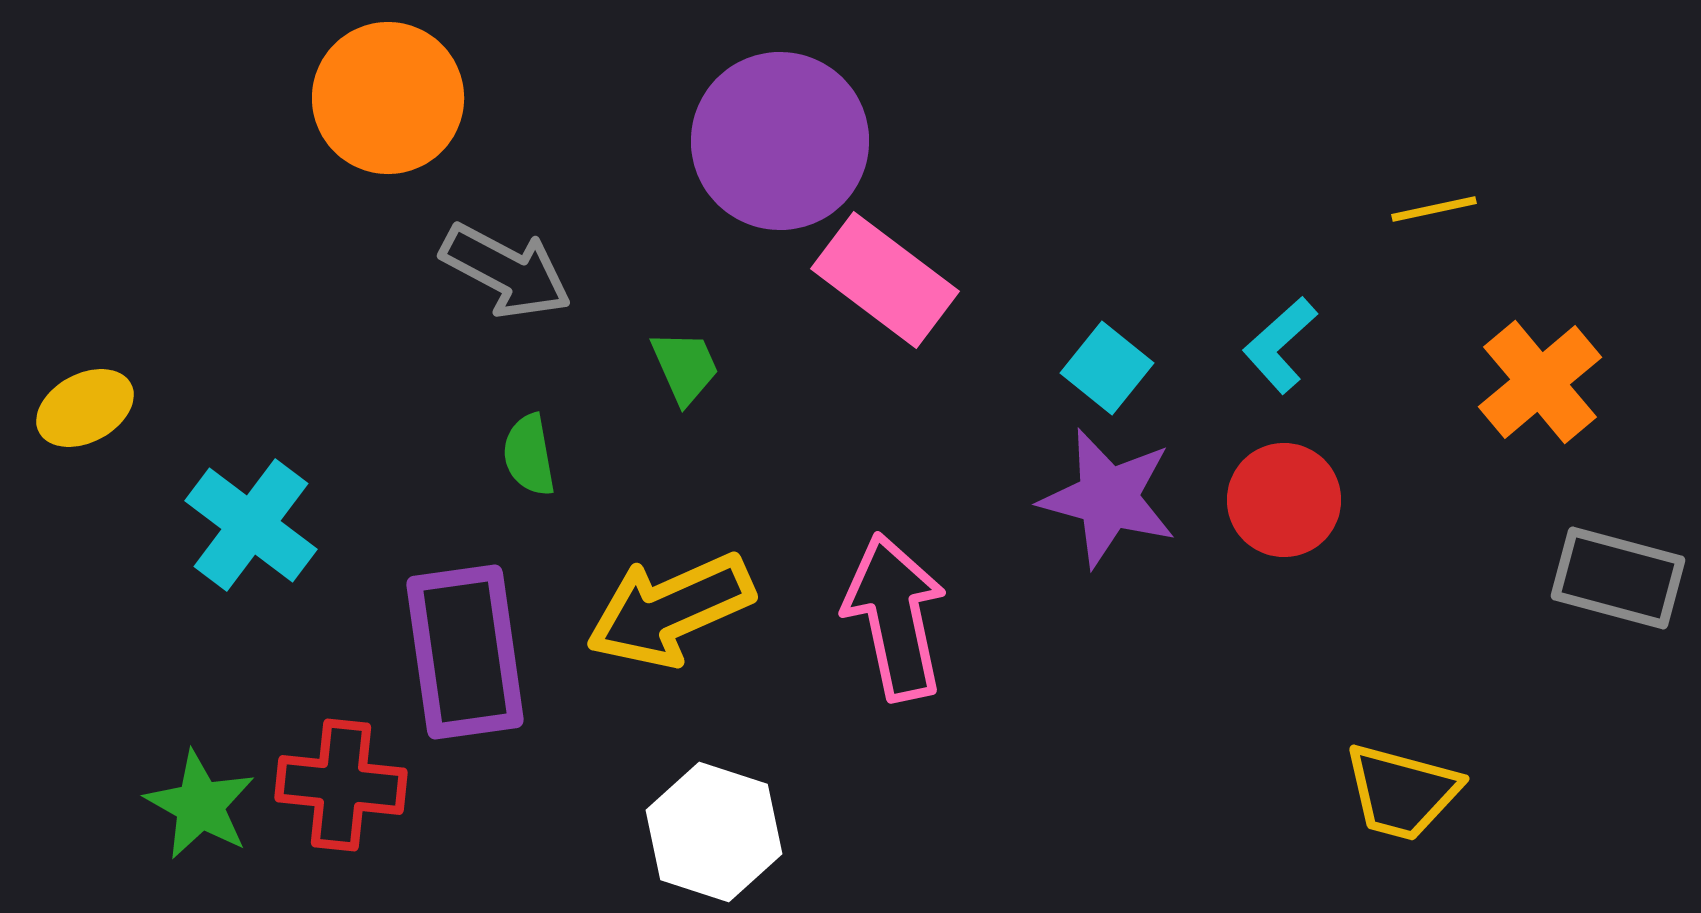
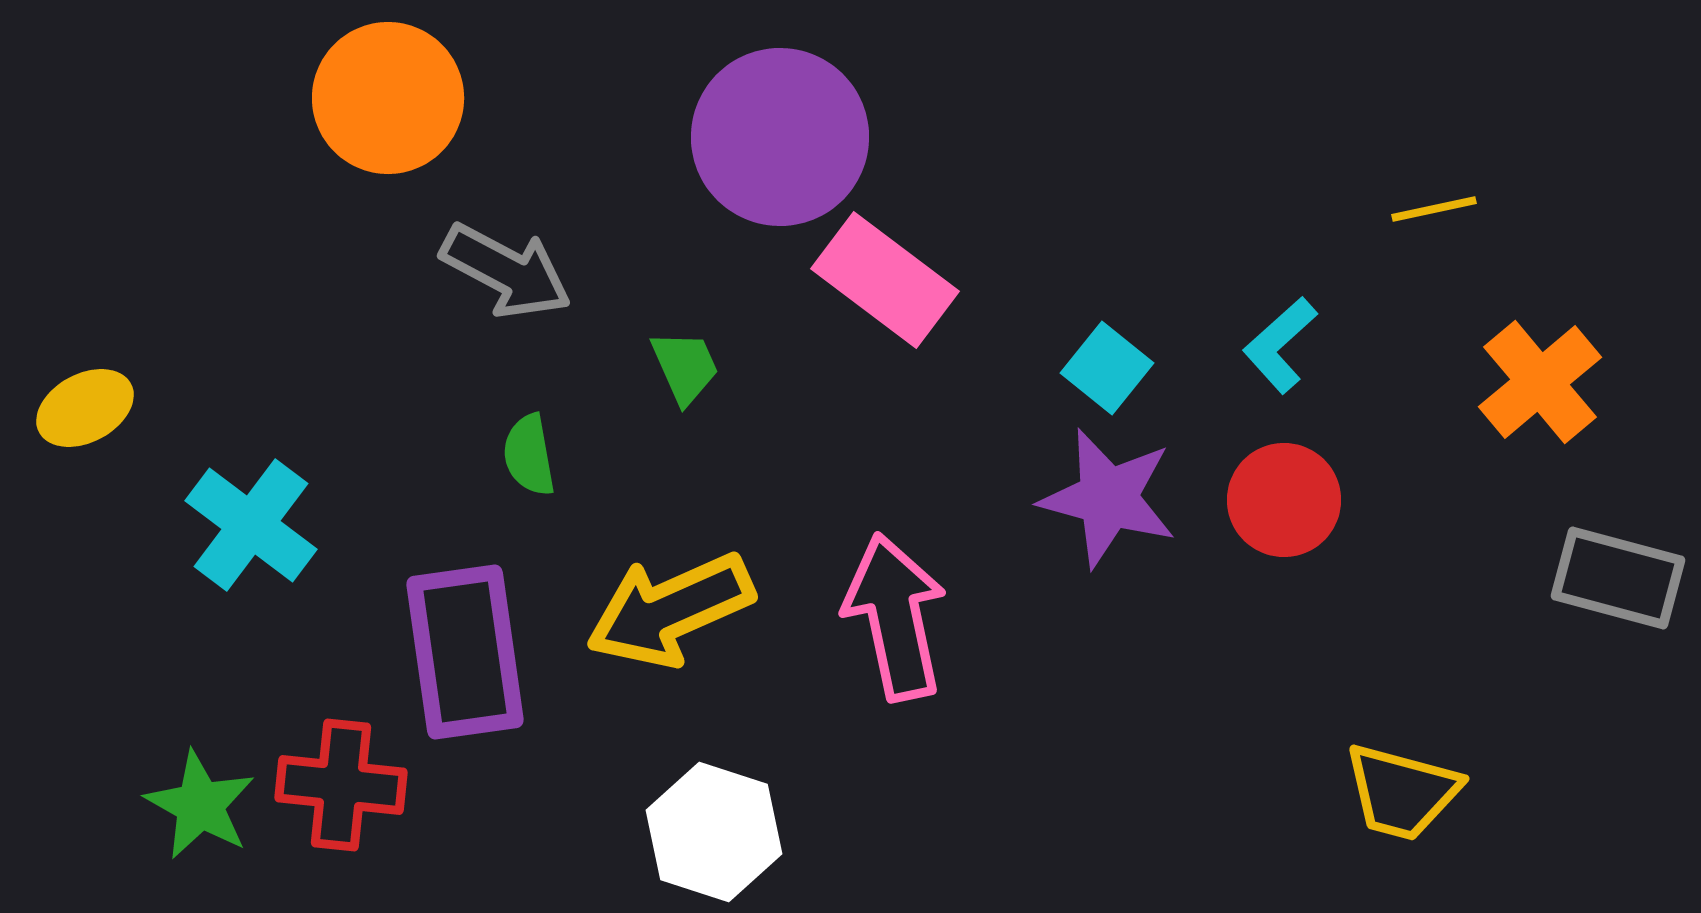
purple circle: moved 4 px up
